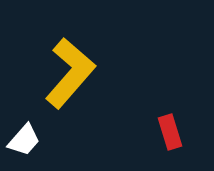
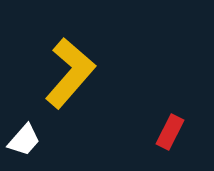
red rectangle: rotated 44 degrees clockwise
